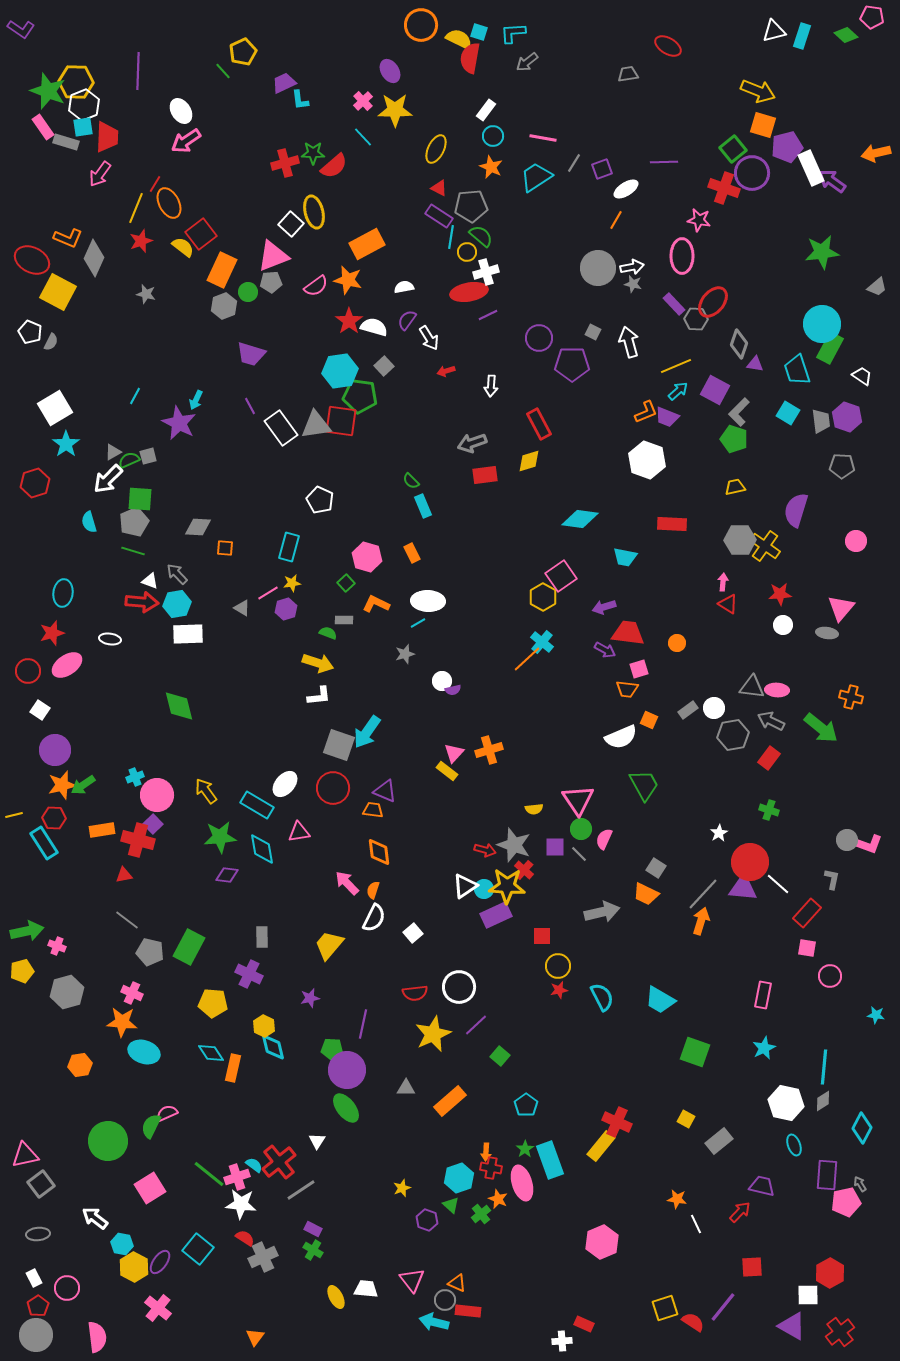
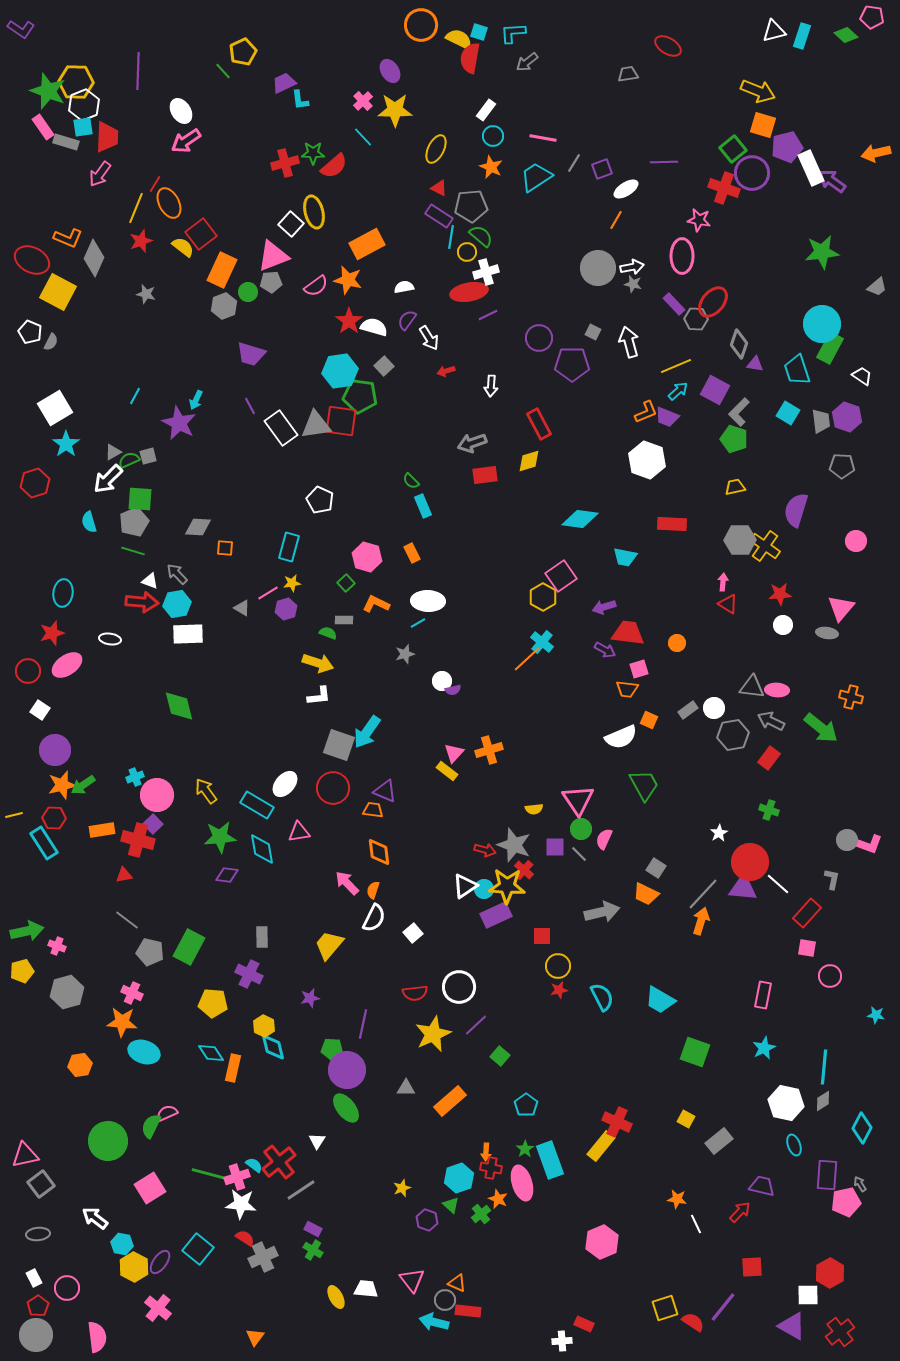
green line at (209, 1174): rotated 24 degrees counterclockwise
